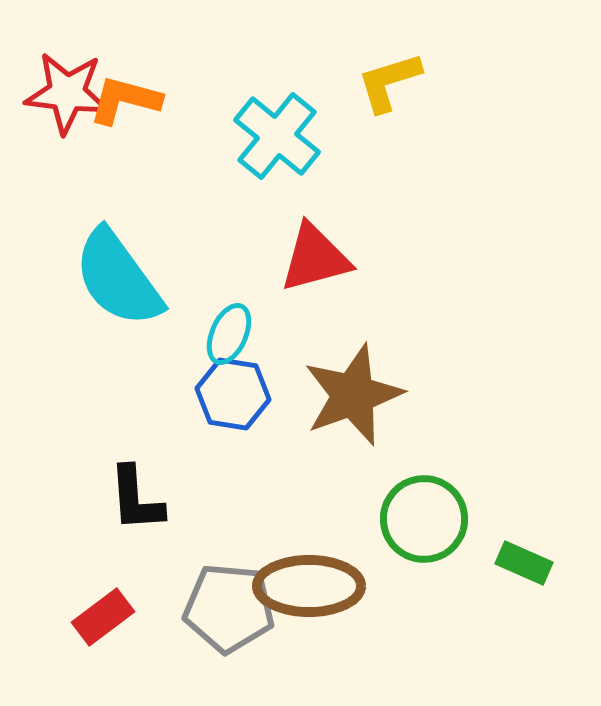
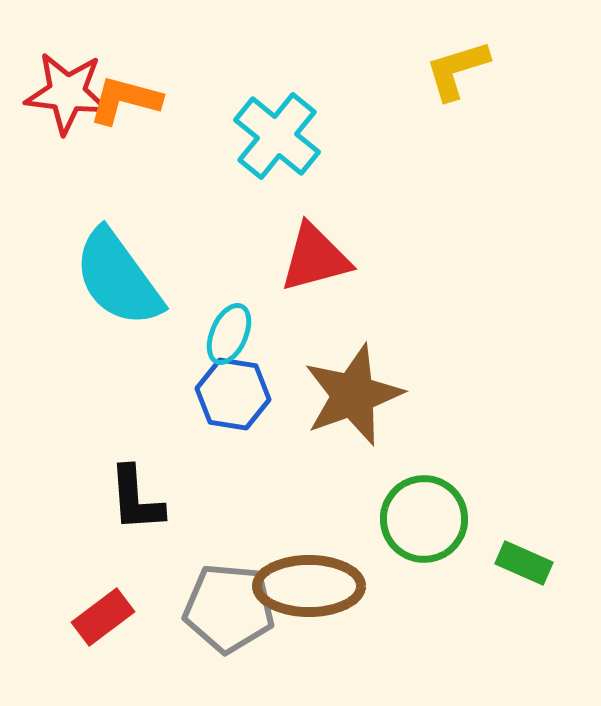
yellow L-shape: moved 68 px right, 12 px up
